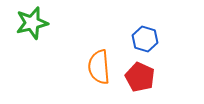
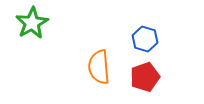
green star: rotated 16 degrees counterclockwise
red pentagon: moved 5 px right; rotated 28 degrees clockwise
